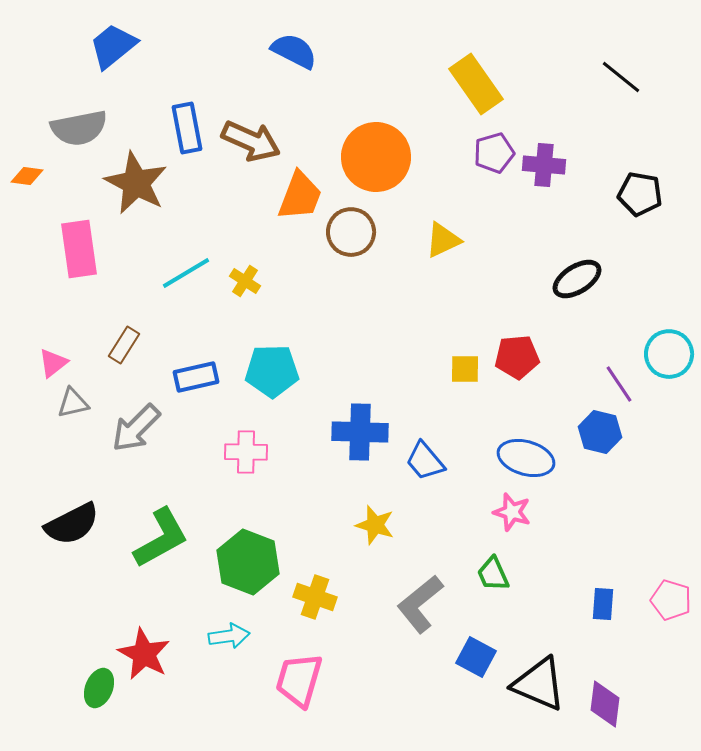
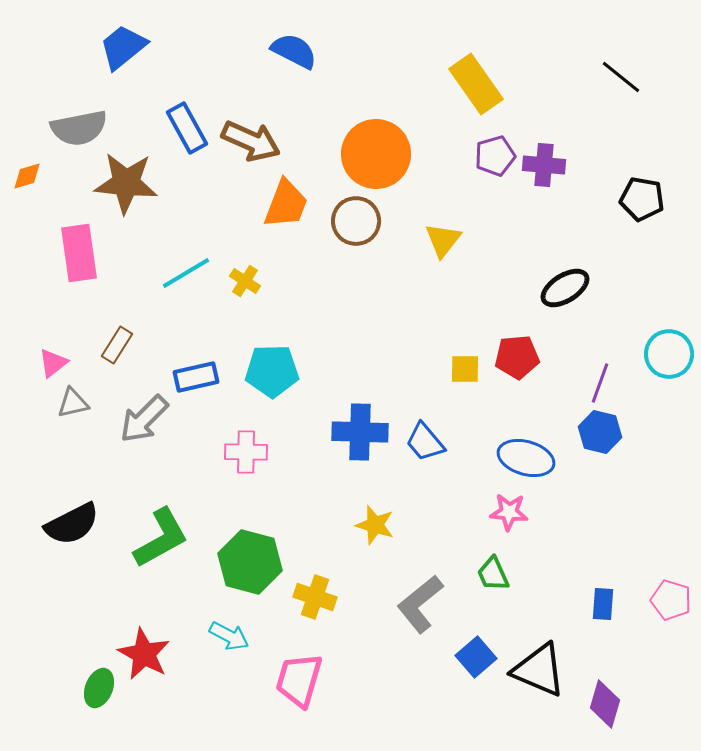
blue trapezoid at (113, 46): moved 10 px right, 1 px down
blue rectangle at (187, 128): rotated 18 degrees counterclockwise
purple pentagon at (494, 153): moved 1 px right, 3 px down
orange circle at (376, 157): moved 3 px up
orange diamond at (27, 176): rotated 24 degrees counterclockwise
brown star at (136, 183): moved 10 px left; rotated 22 degrees counterclockwise
black pentagon at (640, 194): moved 2 px right, 5 px down
orange trapezoid at (300, 196): moved 14 px left, 8 px down
brown circle at (351, 232): moved 5 px right, 11 px up
yellow triangle at (443, 240): rotated 27 degrees counterclockwise
pink rectangle at (79, 249): moved 4 px down
black ellipse at (577, 279): moved 12 px left, 9 px down
brown rectangle at (124, 345): moved 7 px left
purple line at (619, 384): moved 19 px left, 1 px up; rotated 54 degrees clockwise
gray arrow at (136, 428): moved 8 px right, 9 px up
blue trapezoid at (425, 461): moved 19 px up
pink star at (512, 512): moved 3 px left; rotated 12 degrees counterclockwise
green hexagon at (248, 562): moved 2 px right; rotated 6 degrees counterclockwise
cyan arrow at (229, 636): rotated 36 degrees clockwise
blue square at (476, 657): rotated 21 degrees clockwise
black triangle at (539, 684): moved 14 px up
purple diamond at (605, 704): rotated 9 degrees clockwise
